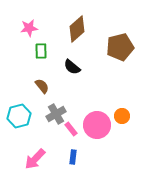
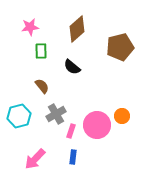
pink star: moved 1 px right, 1 px up
pink rectangle: moved 2 px down; rotated 56 degrees clockwise
